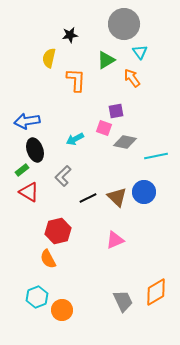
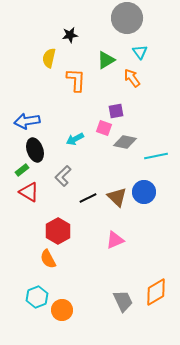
gray circle: moved 3 px right, 6 px up
red hexagon: rotated 15 degrees counterclockwise
